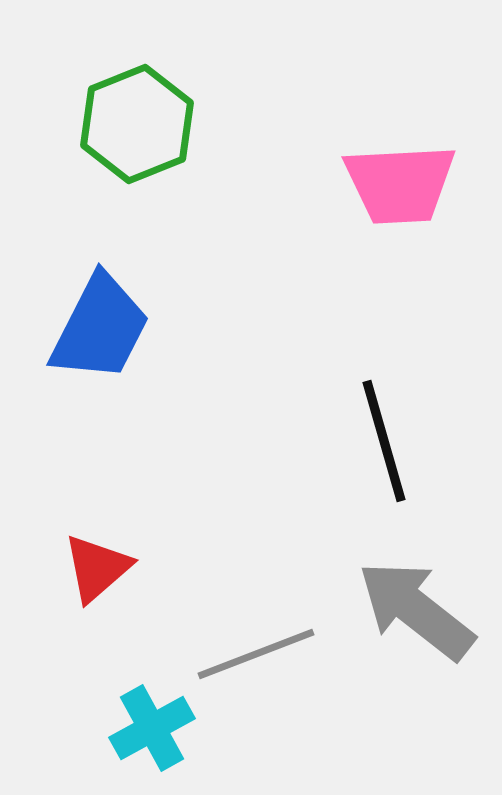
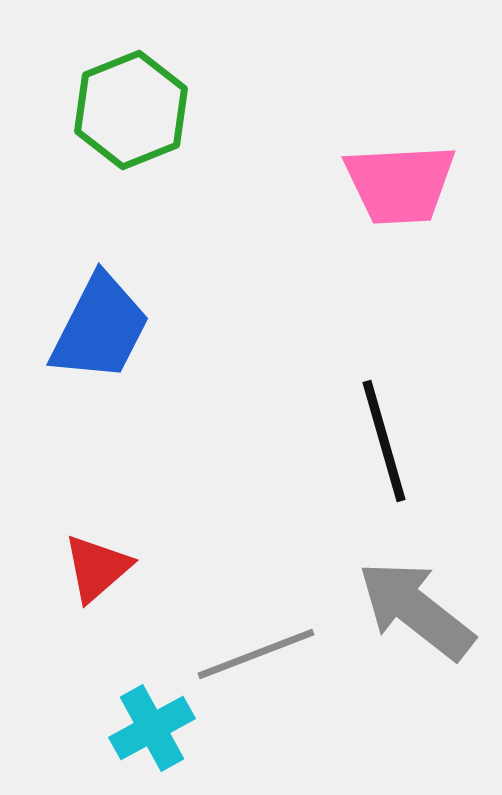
green hexagon: moved 6 px left, 14 px up
